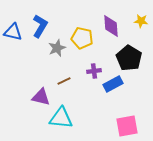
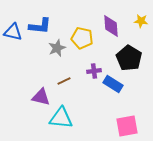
blue L-shape: rotated 65 degrees clockwise
blue rectangle: rotated 60 degrees clockwise
